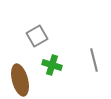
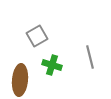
gray line: moved 4 px left, 3 px up
brown ellipse: rotated 20 degrees clockwise
